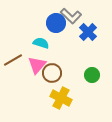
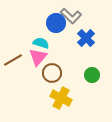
blue cross: moved 2 px left, 6 px down
pink triangle: moved 1 px right, 8 px up
